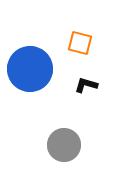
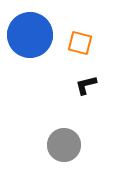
blue circle: moved 34 px up
black L-shape: rotated 30 degrees counterclockwise
